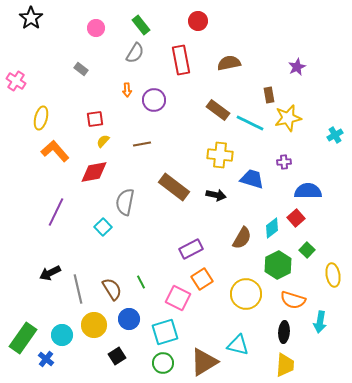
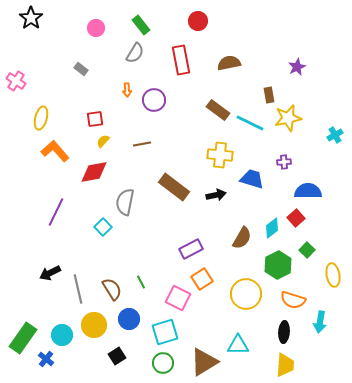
black arrow at (216, 195): rotated 24 degrees counterclockwise
cyan triangle at (238, 345): rotated 15 degrees counterclockwise
